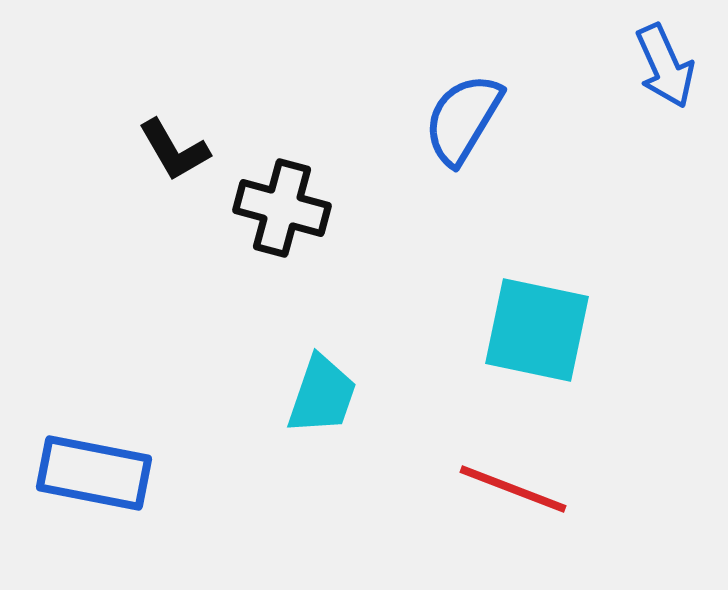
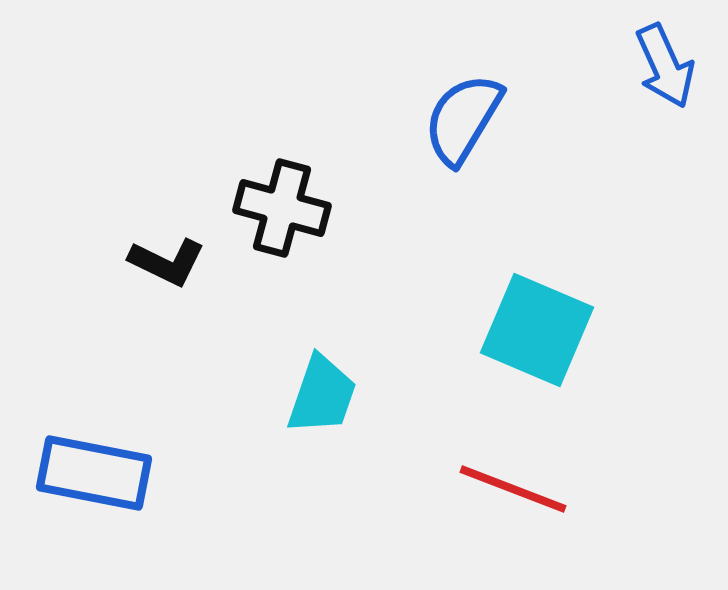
black L-shape: moved 7 px left, 112 px down; rotated 34 degrees counterclockwise
cyan square: rotated 11 degrees clockwise
